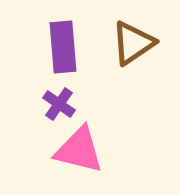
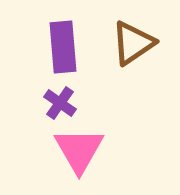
purple cross: moved 1 px right, 1 px up
pink triangle: rotated 46 degrees clockwise
